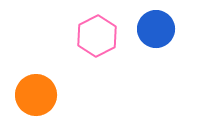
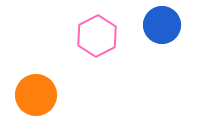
blue circle: moved 6 px right, 4 px up
